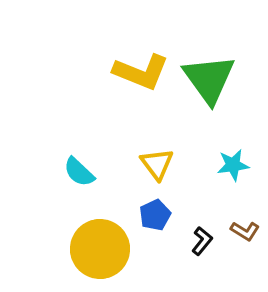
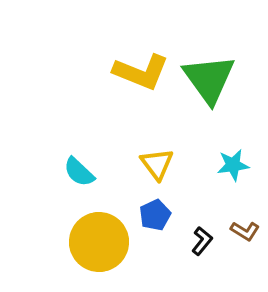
yellow circle: moved 1 px left, 7 px up
